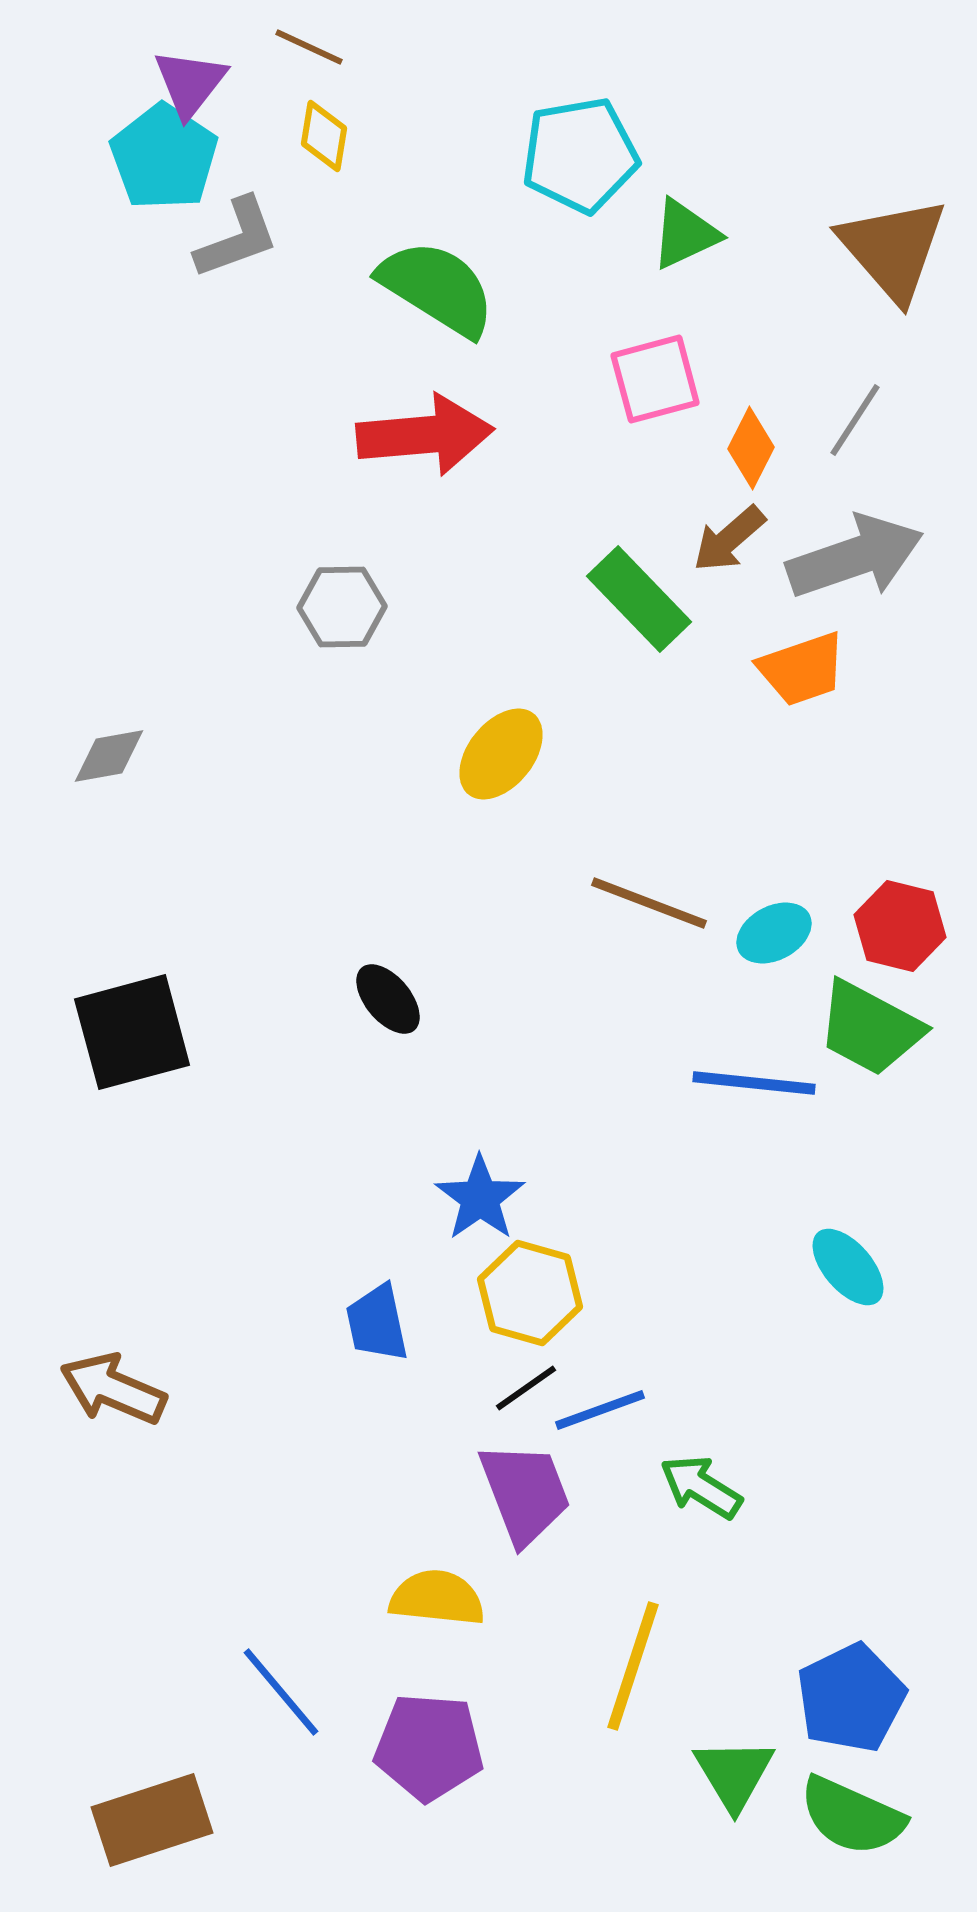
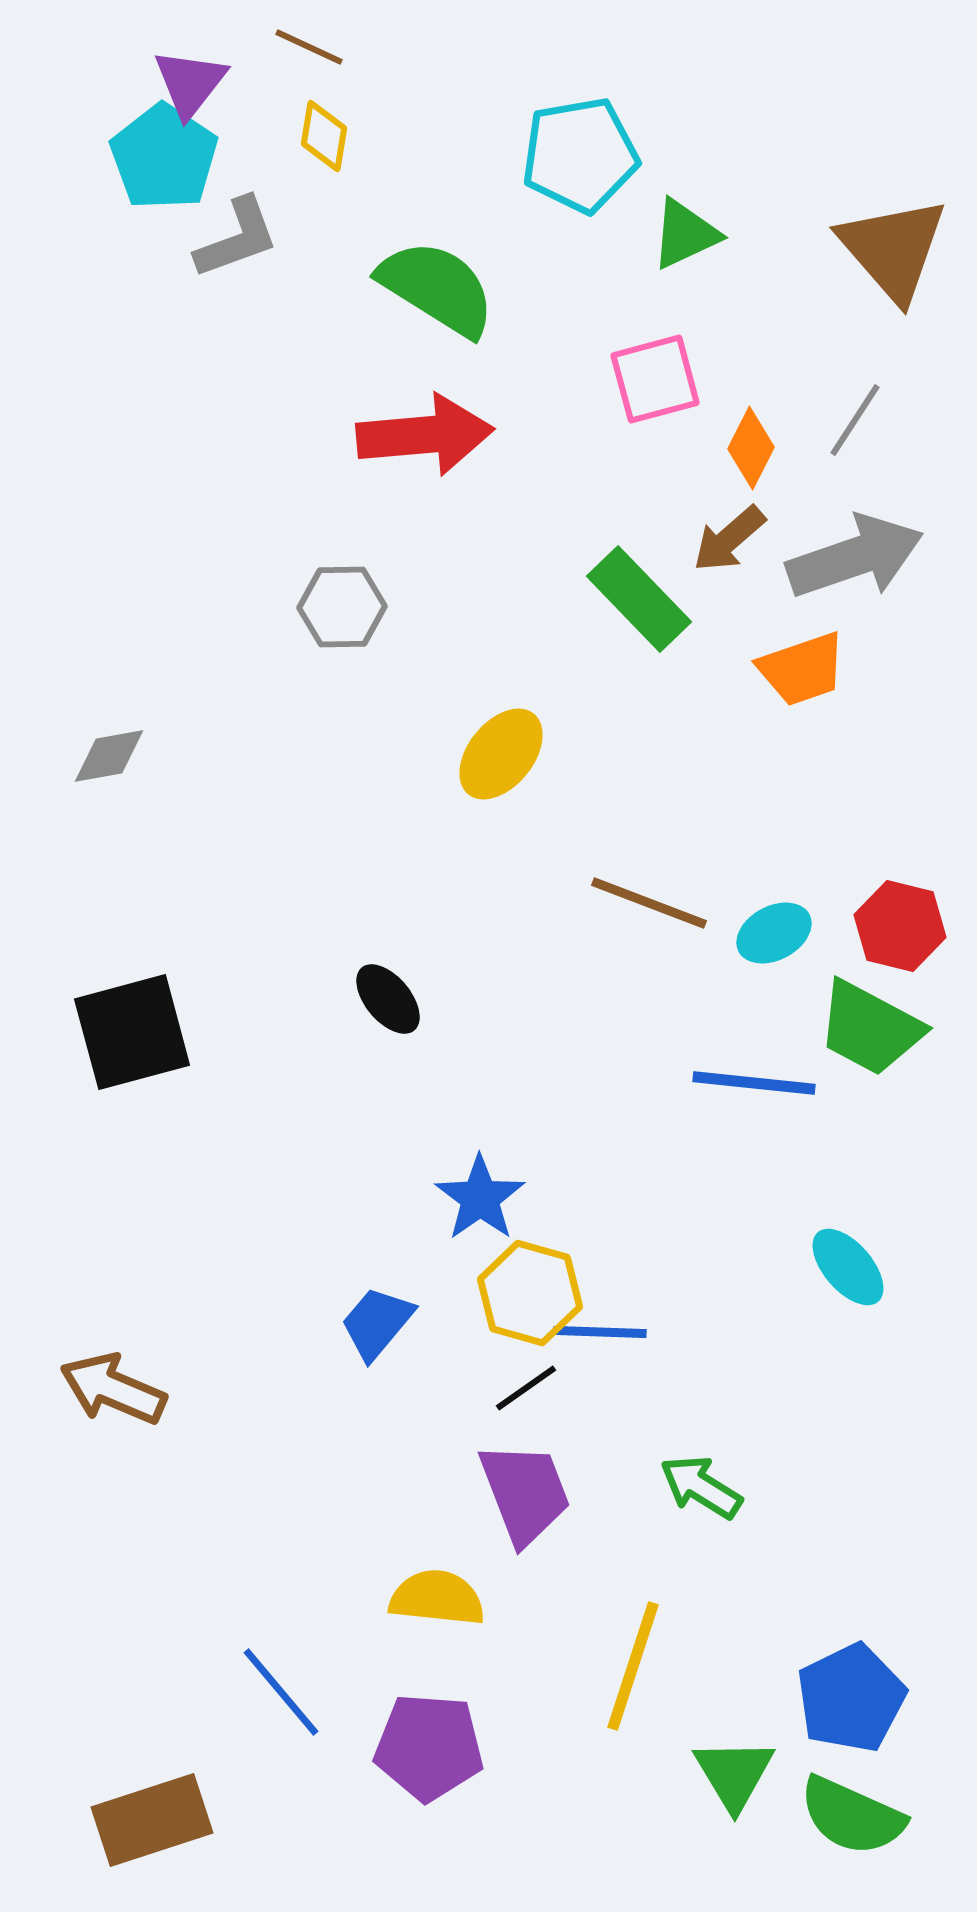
blue trapezoid at (377, 1323): rotated 52 degrees clockwise
blue line at (600, 1410): moved 78 px up; rotated 22 degrees clockwise
